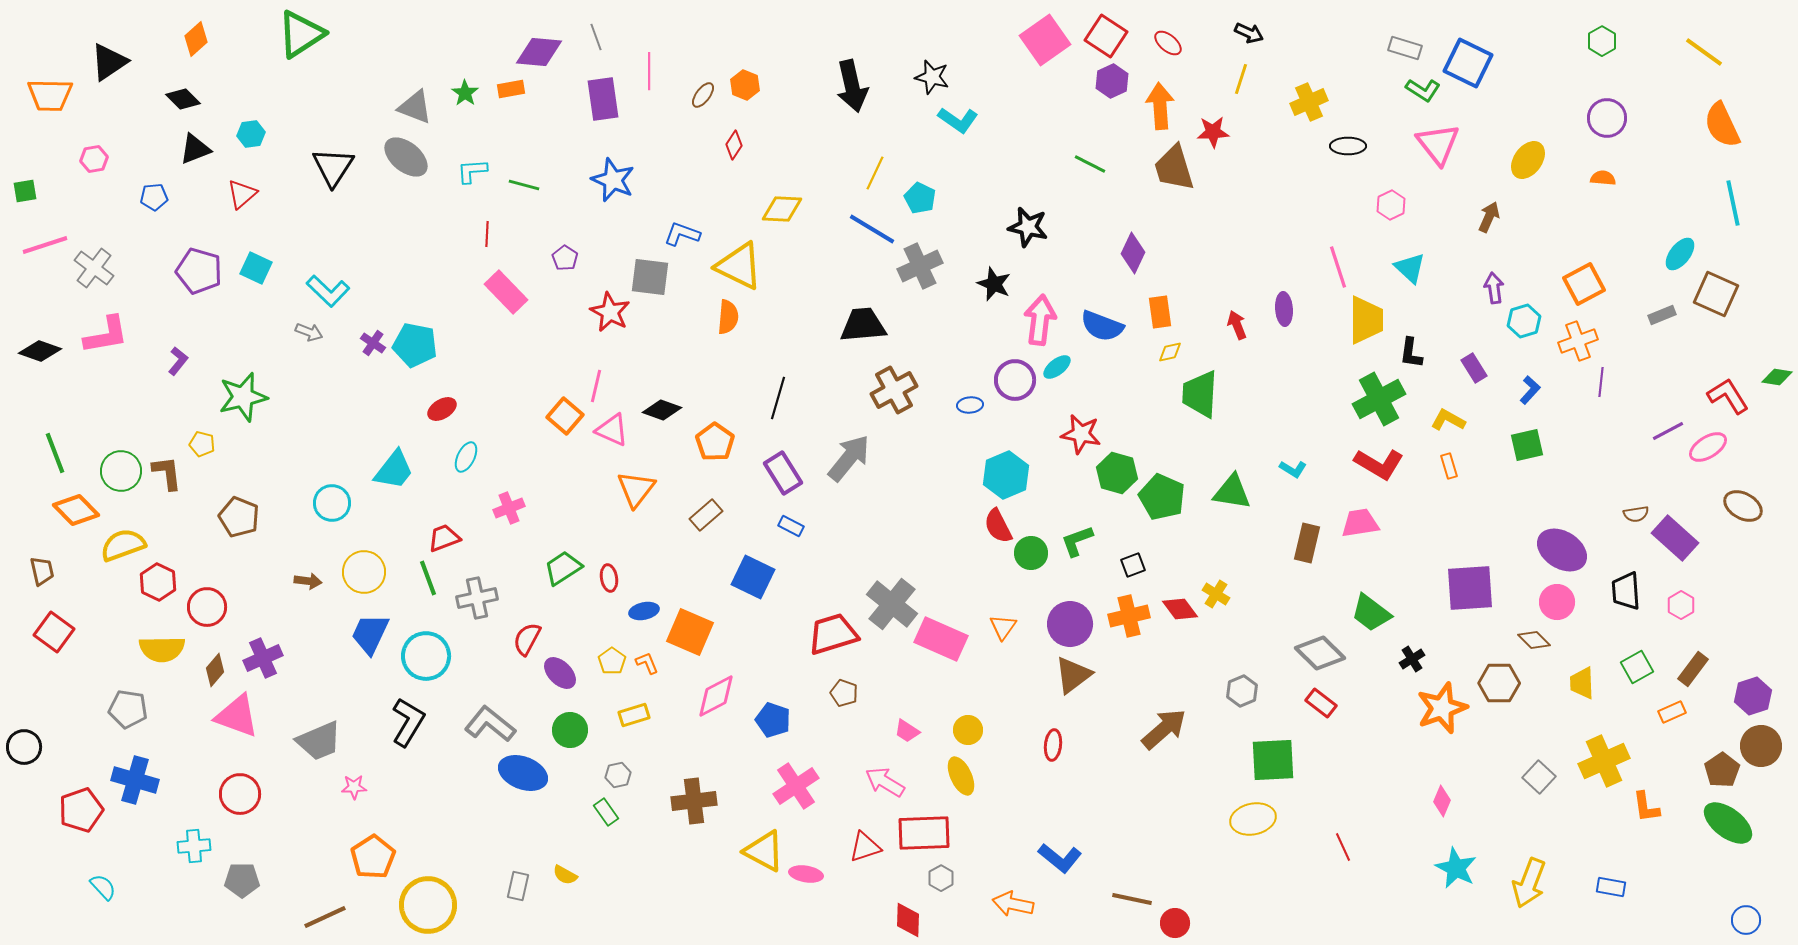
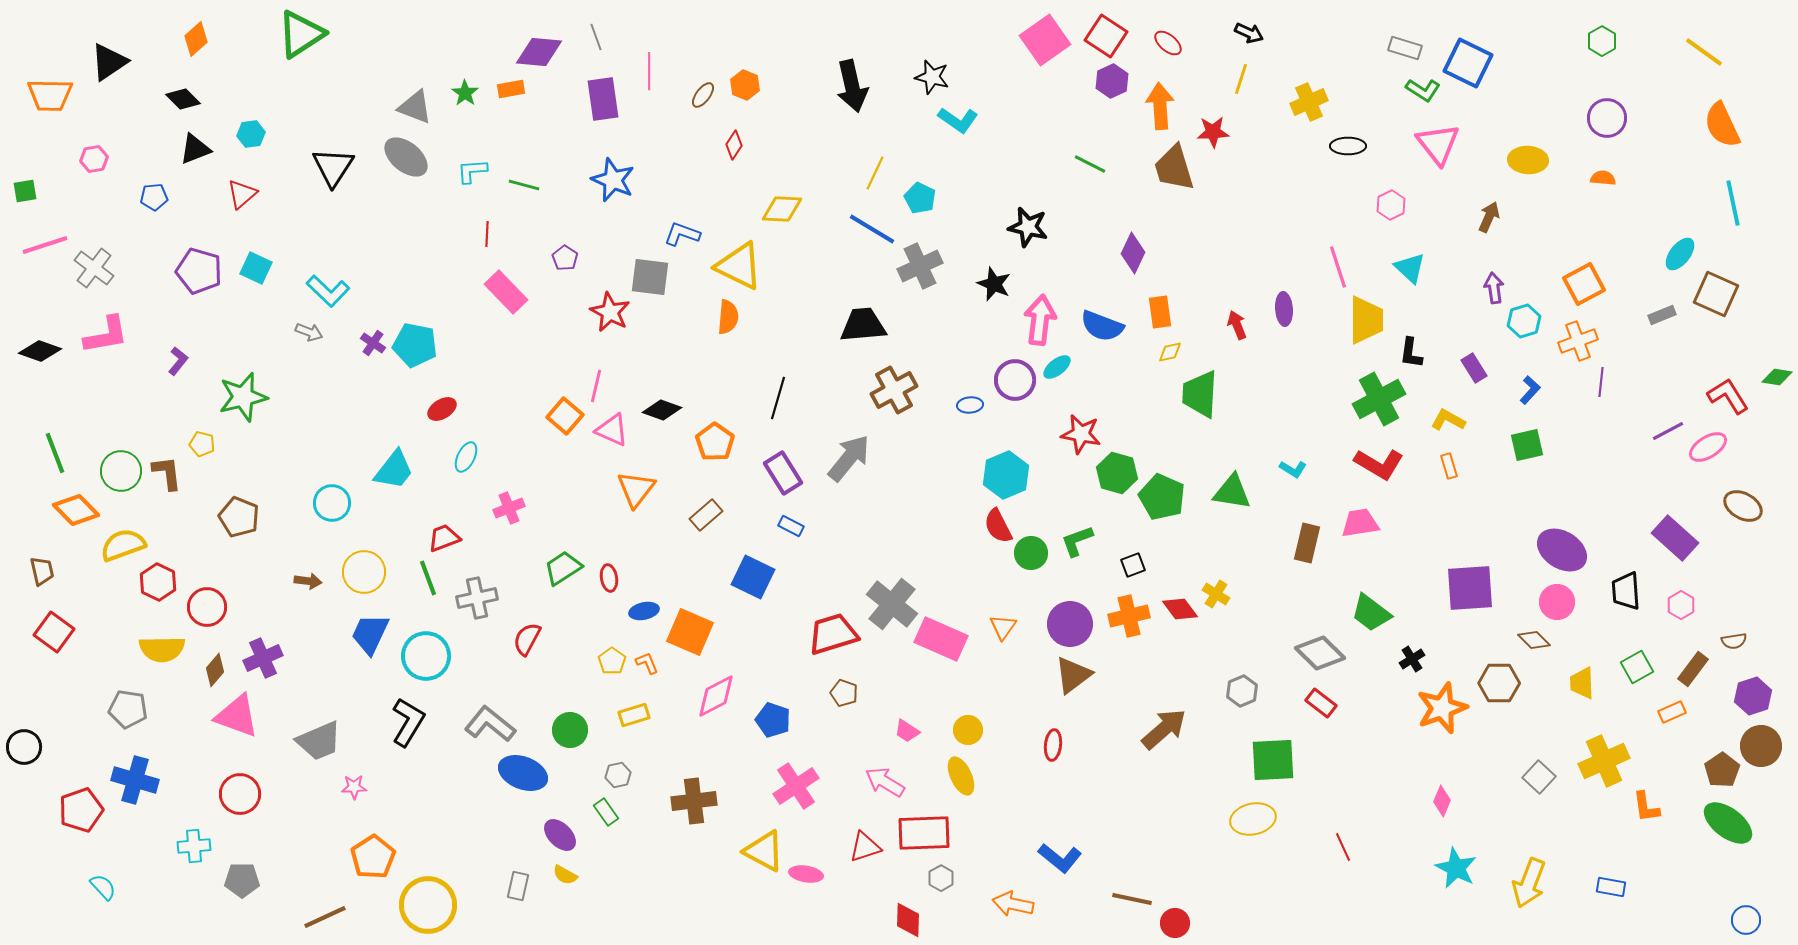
yellow ellipse at (1528, 160): rotated 57 degrees clockwise
brown semicircle at (1636, 514): moved 98 px right, 127 px down
purple ellipse at (560, 673): moved 162 px down
